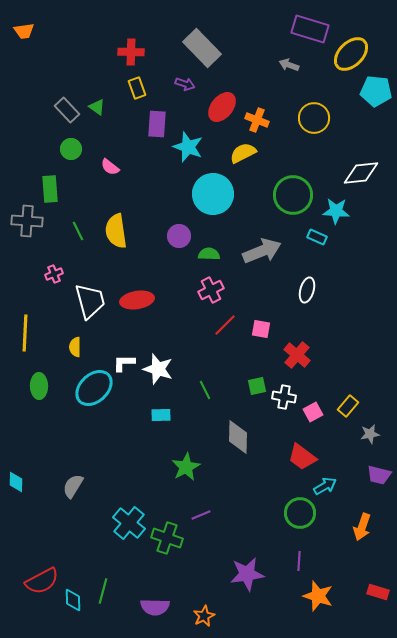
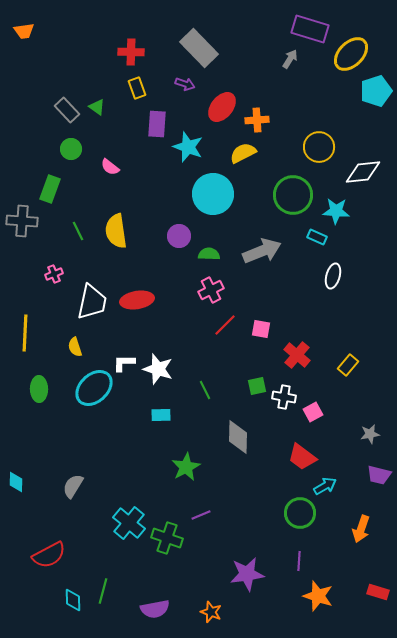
gray rectangle at (202, 48): moved 3 px left
gray arrow at (289, 65): moved 1 px right, 6 px up; rotated 102 degrees clockwise
cyan pentagon at (376, 91): rotated 24 degrees counterclockwise
yellow circle at (314, 118): moved 5 px right, 29 px down
orange cross at (257, 120): rotated 25 degrees counterclockwise
white diamond at (361, 173): moved 2 px right, 1 px up
green rectangle at (50, 189): rotated 24 degrees clockwise
gray cross at (27, 221): moved 5 px left
white ellipse at (307, 290): moved 26 px right, 14 px up
white trapezoid at (90, 301): moved 2 px right, 1 px down; rotated 27 degrees clockwise
yellow semicircle at (75, 347): rotated 18 degrees counterclockwise
green ellipse at (39, 386): moved 3 px down
yellow rectangle at (348, 406): moved 41 px up
orange arrow at (362, 527): moved 1 px left, 2 px down
red semicircle at (42, 581): moved 7 px right, 26 px up
purple semicircle at (155, 607): moved 2 px down; rotated 12 degrees counterclockwise
orange star at (204, 616): moved 7 px right, 4 px up; rotated 25 degrees counterclockwise
